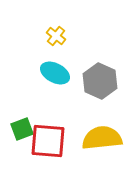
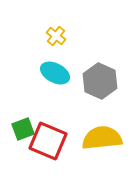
green square: moved 1 px right
red square: rotated 18 degrees clockwise
